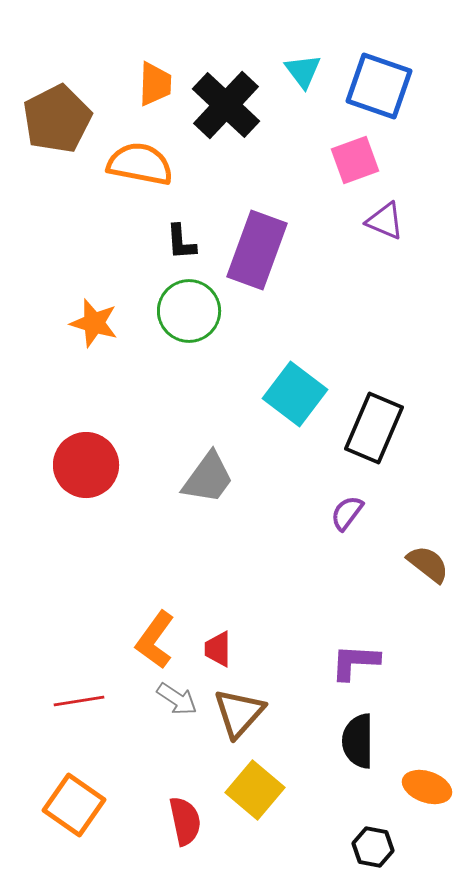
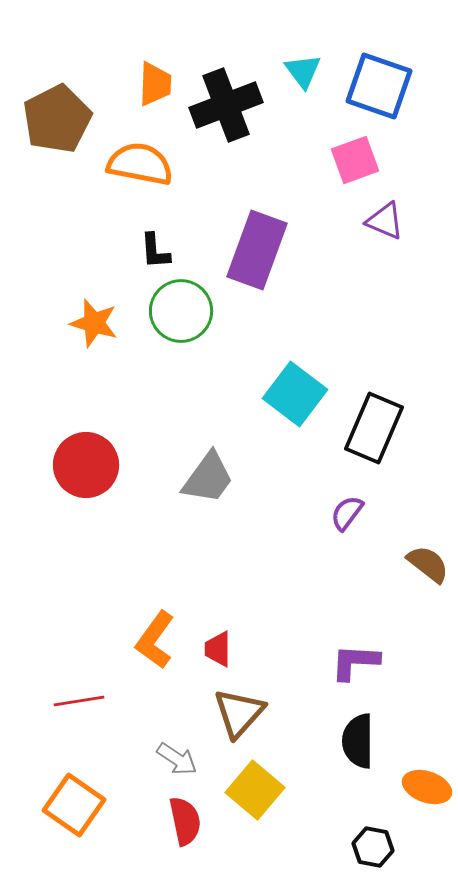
black cross: rotated 26 degrees clockwise
black L-shape: moved 26 px left, 9 px down
green circle: moved 8 px left
gray arrow: moved 60 px down
